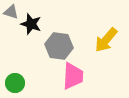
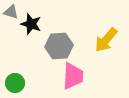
gray hexagon: rotated 12 degrees counterclockwise
